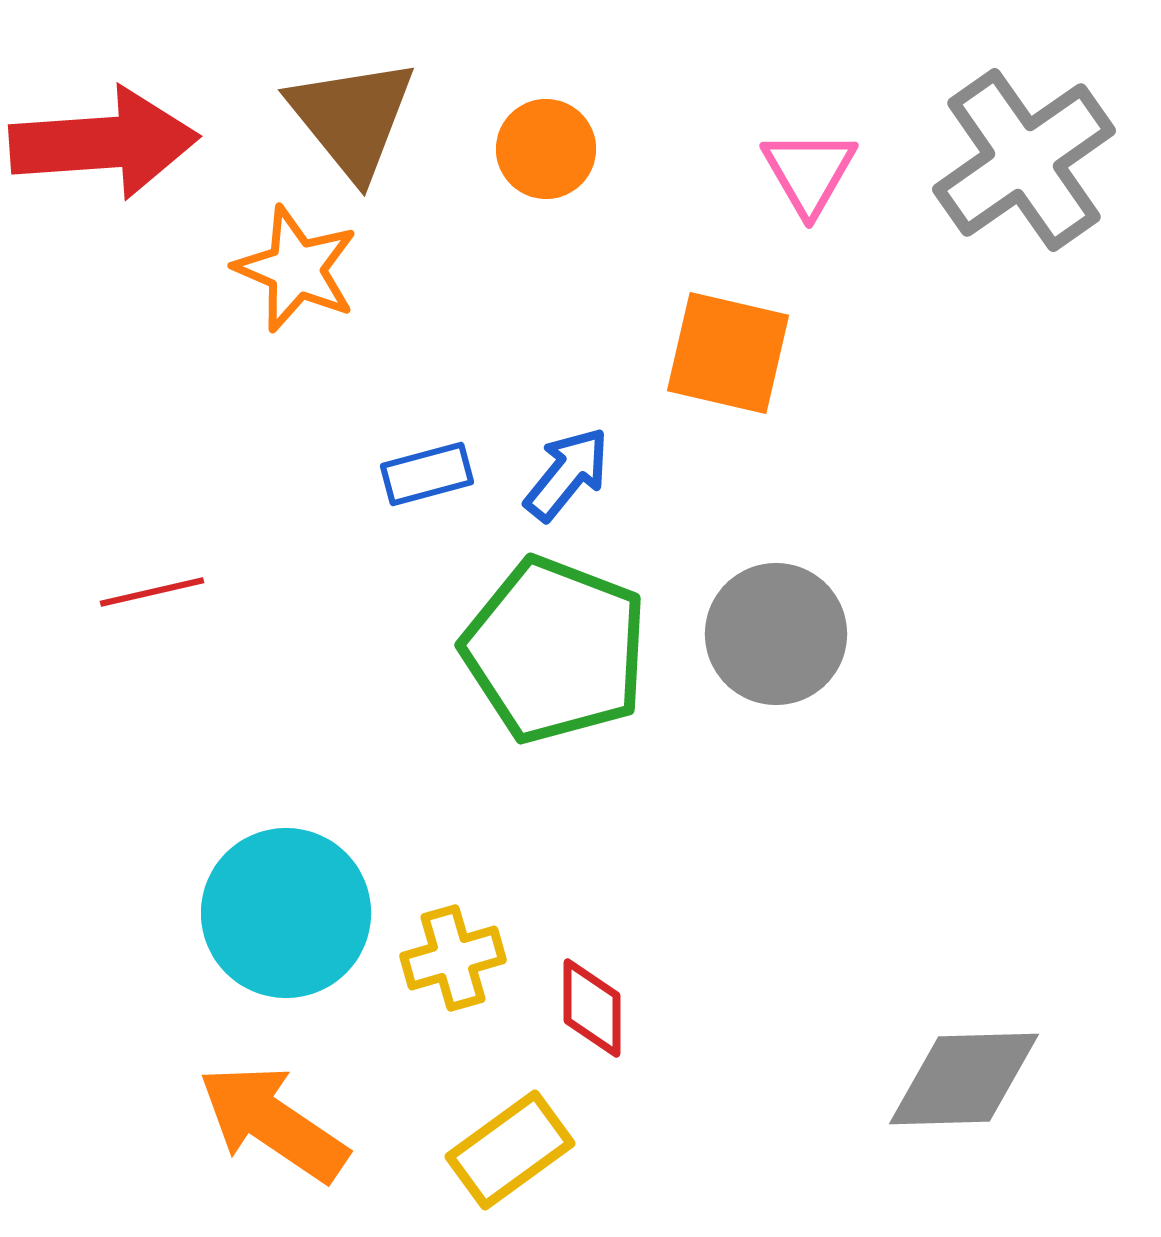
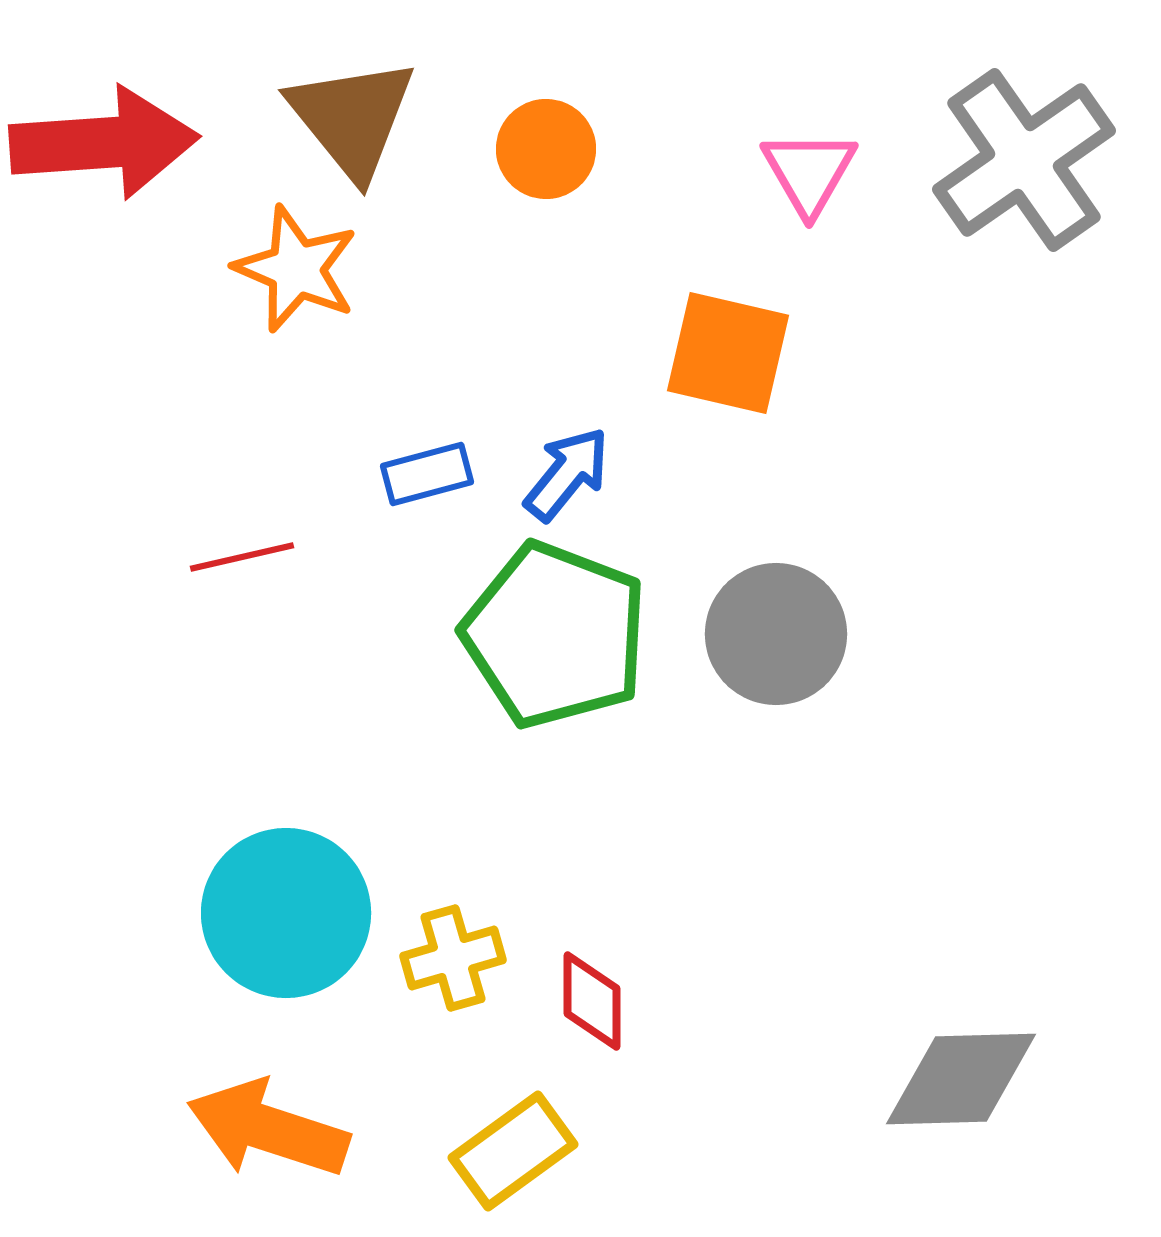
red line: moved 90 px right, 35 px up
green pentagon: moved 15 px up
red diamond: moved 7 px up
gray diamond: moved 3 px left
orange arrow: moved 5 px left, 6 px down; rotated 16 degrees counterclockwise
yellow rectangle: moved 3 px right, 1 px down
